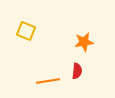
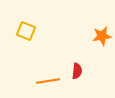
orange star: moved 18 px right, 6 px up
